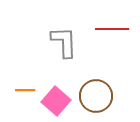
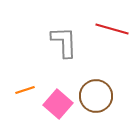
red line: rotated 16 degrees clockwise
orange line: rotated 18 degrees counterclockwise
pink square: moved 2 px right, 3 px down
